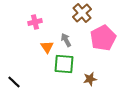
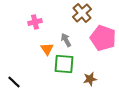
pink pentagon: rotated 25 degrees counterclockwise
orange triangle: moved 2 px down
